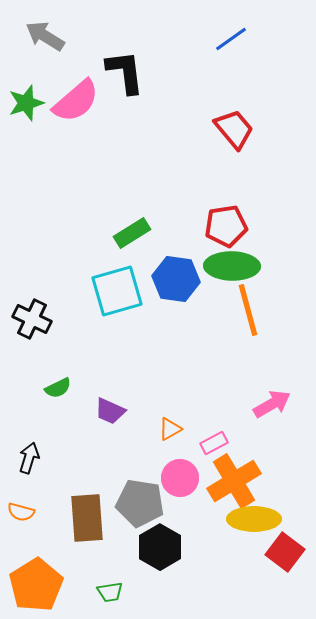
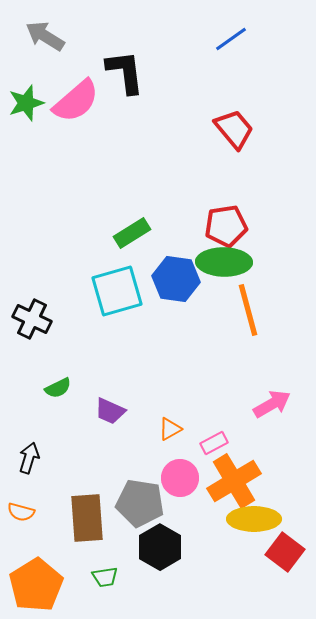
green ellipse: moved 8 px left, 4 px up
green trapezoid: moved 5 px left, 15 px up
